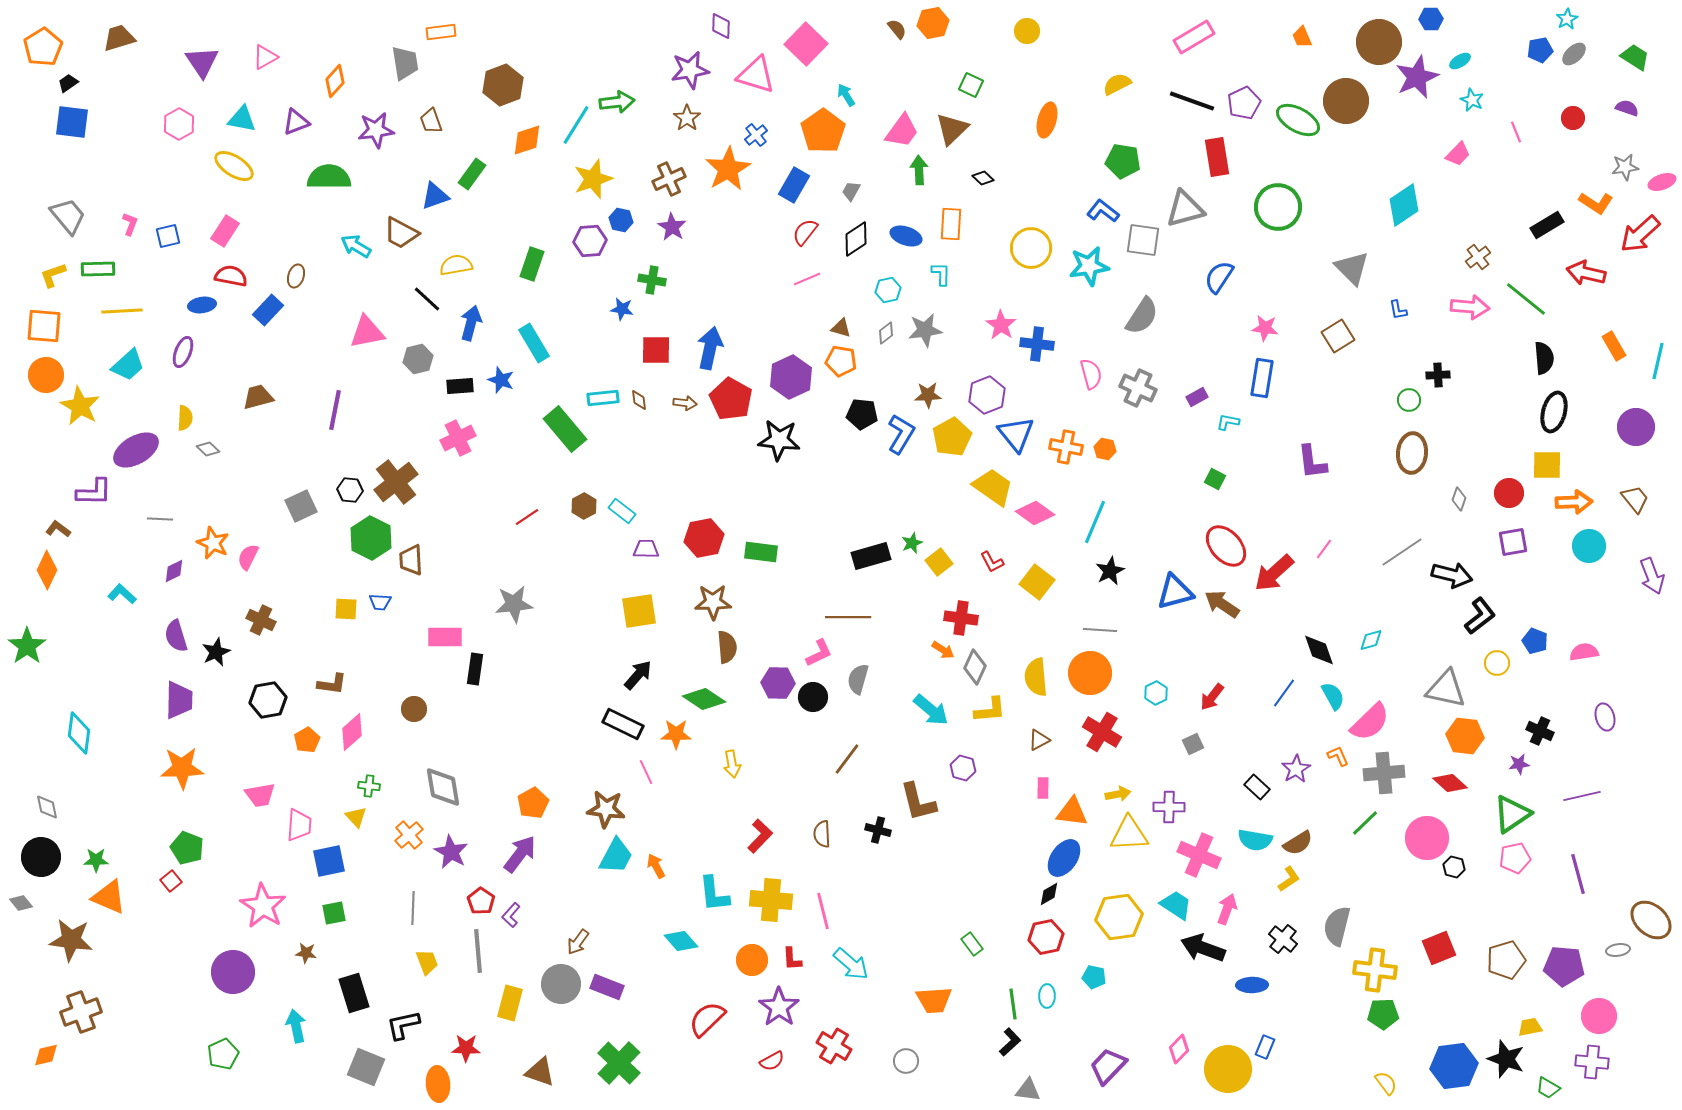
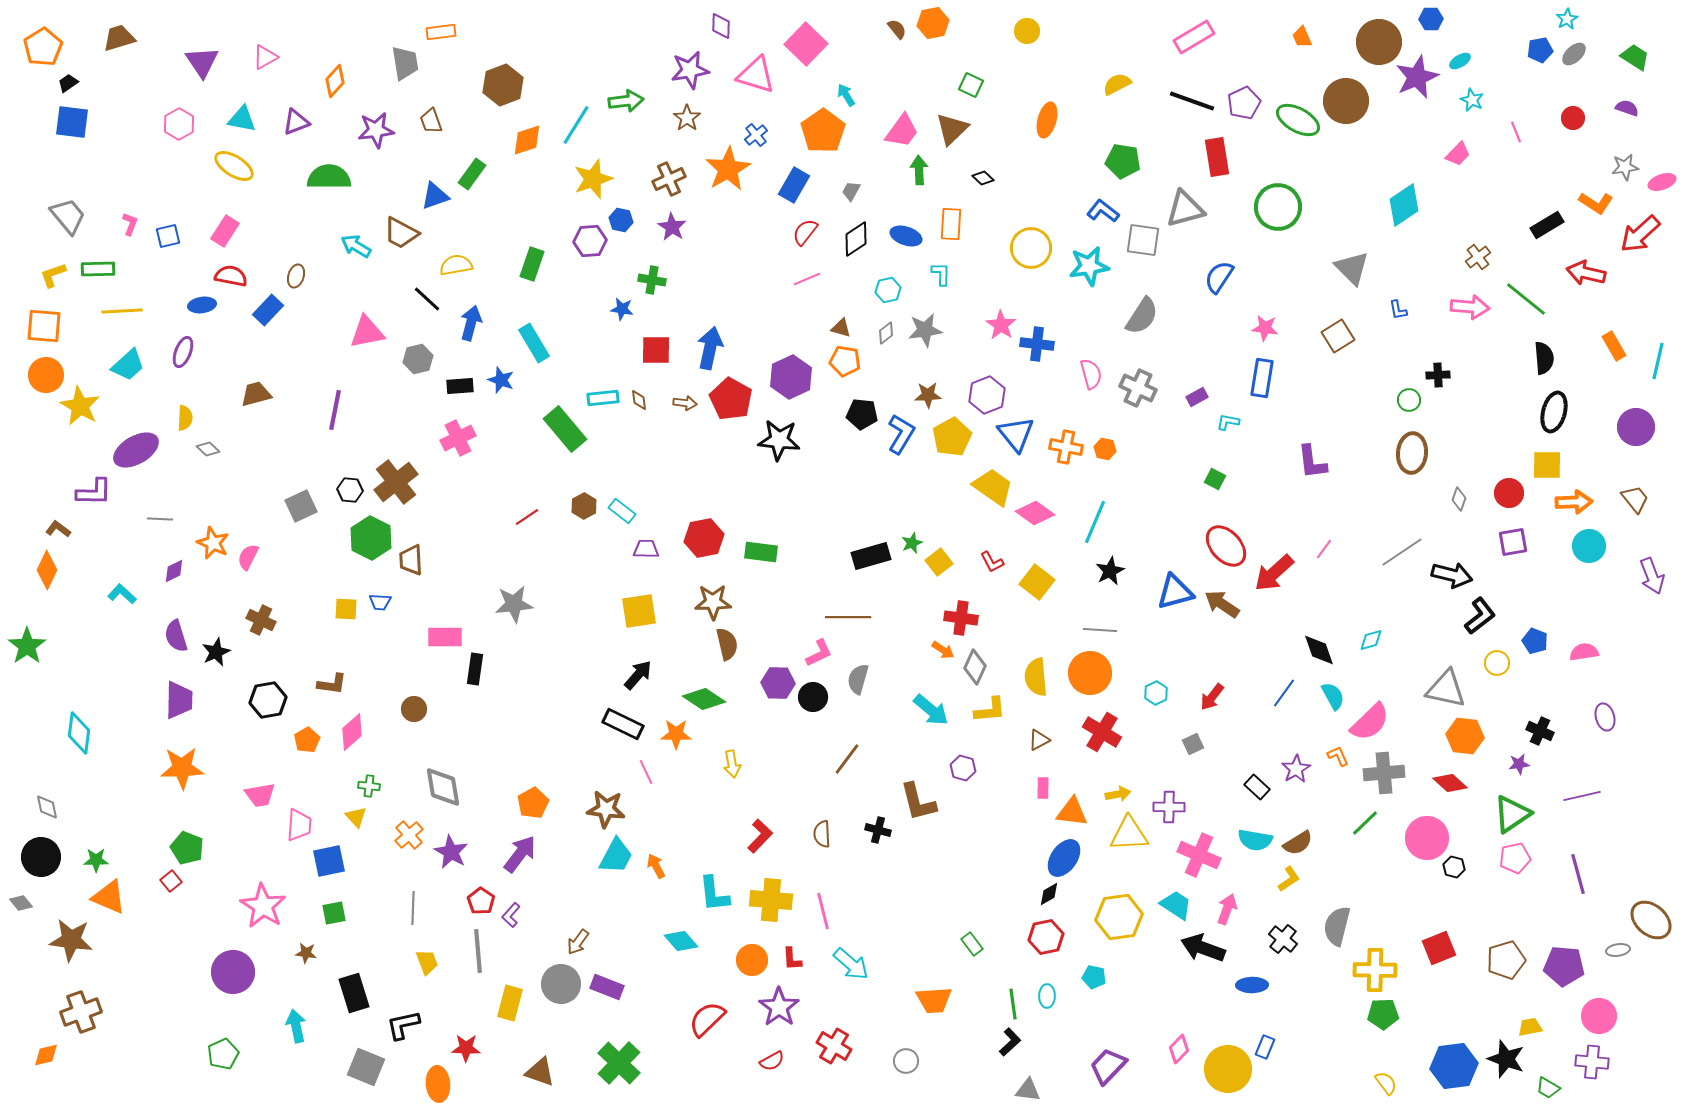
green arrow at (617, 102): moved 9 px right, 1 px up
orange pentagon at (841, 361): moved 4 px right
brown trapezoid at (258, 397): moved 2 px left, 3 px up
brown semicircle at (727, 647): moved 3 px up; rotated 8 degrees counterclockwise
yellow cross at (1375, 970): rotated 6 degrees counterclockwise
